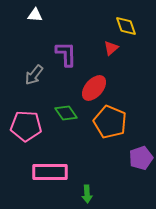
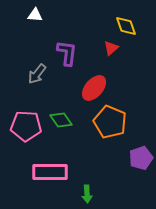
purple L-shape: moved 1 px right, 1 px up; rotated 8 degrees clockwise
gray arrow: moved 3 px right, 1 px up
green diamond: moved 5 px left, 7 px down
